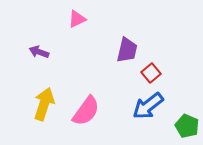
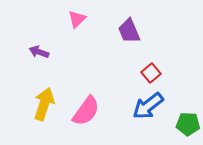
pink triangle: rotated 18 degrees counterclockwise
purple trapezoid: moved 2 px right, 19 px up; rotated 144 degrees clockwise
green pentagon: moved 1 px right, 2 px up; rotated 20 degrees counterclockwise
